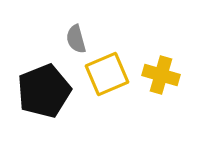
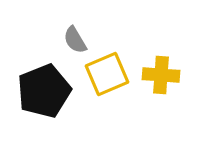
gray semicircle: moved 1 px left, 1 px down; rotated 16 degrees counterclockwise
yellow cross: rotated 12 degrees counterclockwise
